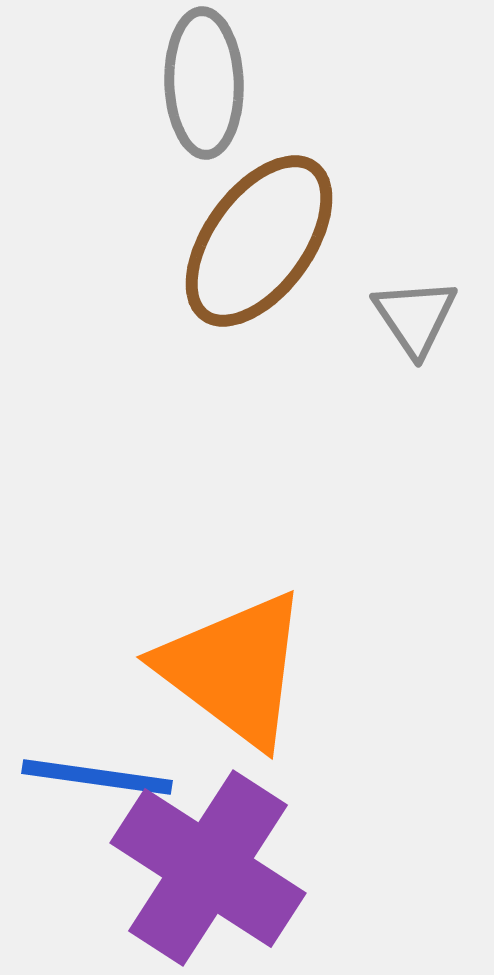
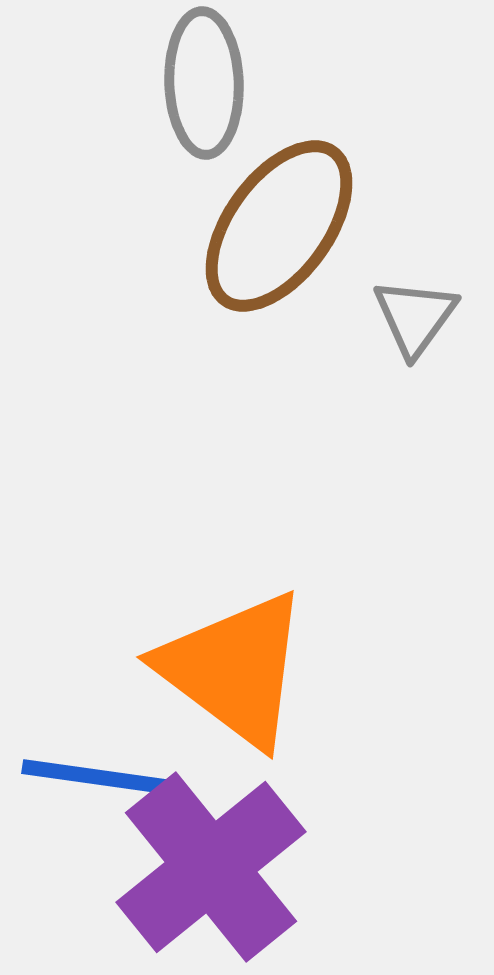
brown ellipse: moved 20 px right, 15 px up
gray triangle: rotated 10 degrees clockwise
purple cross: moved 3 px right, 1 px up; rotated 18 degrees clockwise
